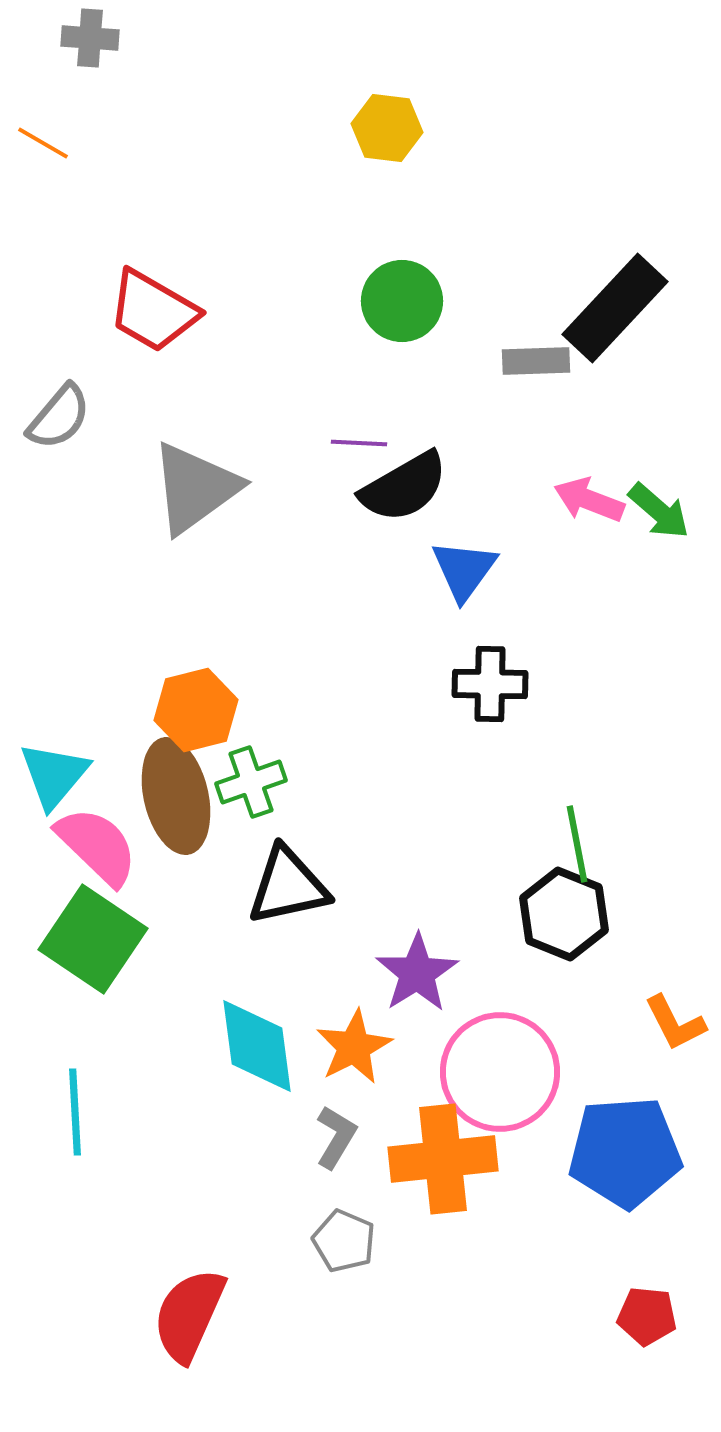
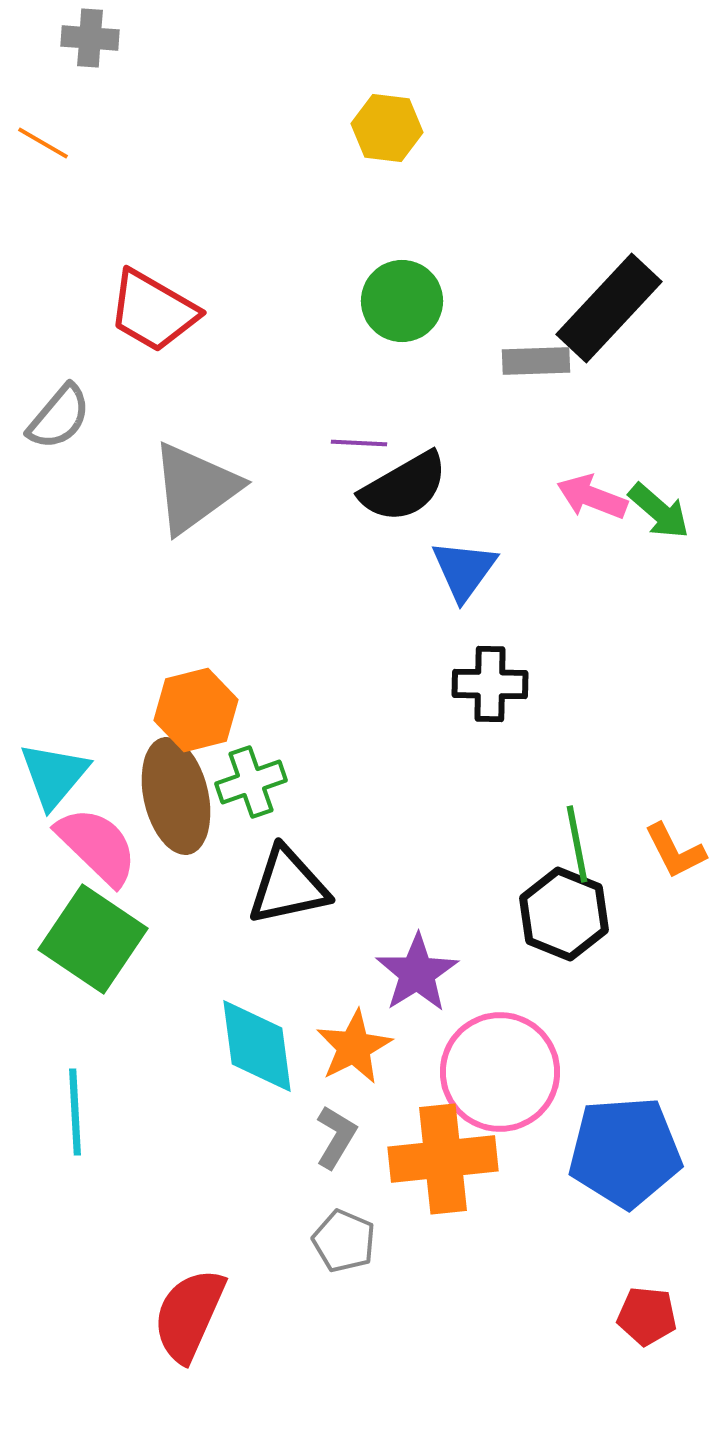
black rectangle: moved 6 px left
pink arrow: moved 3 px right, 3 px up
orange L-shape: moved 172 px up
